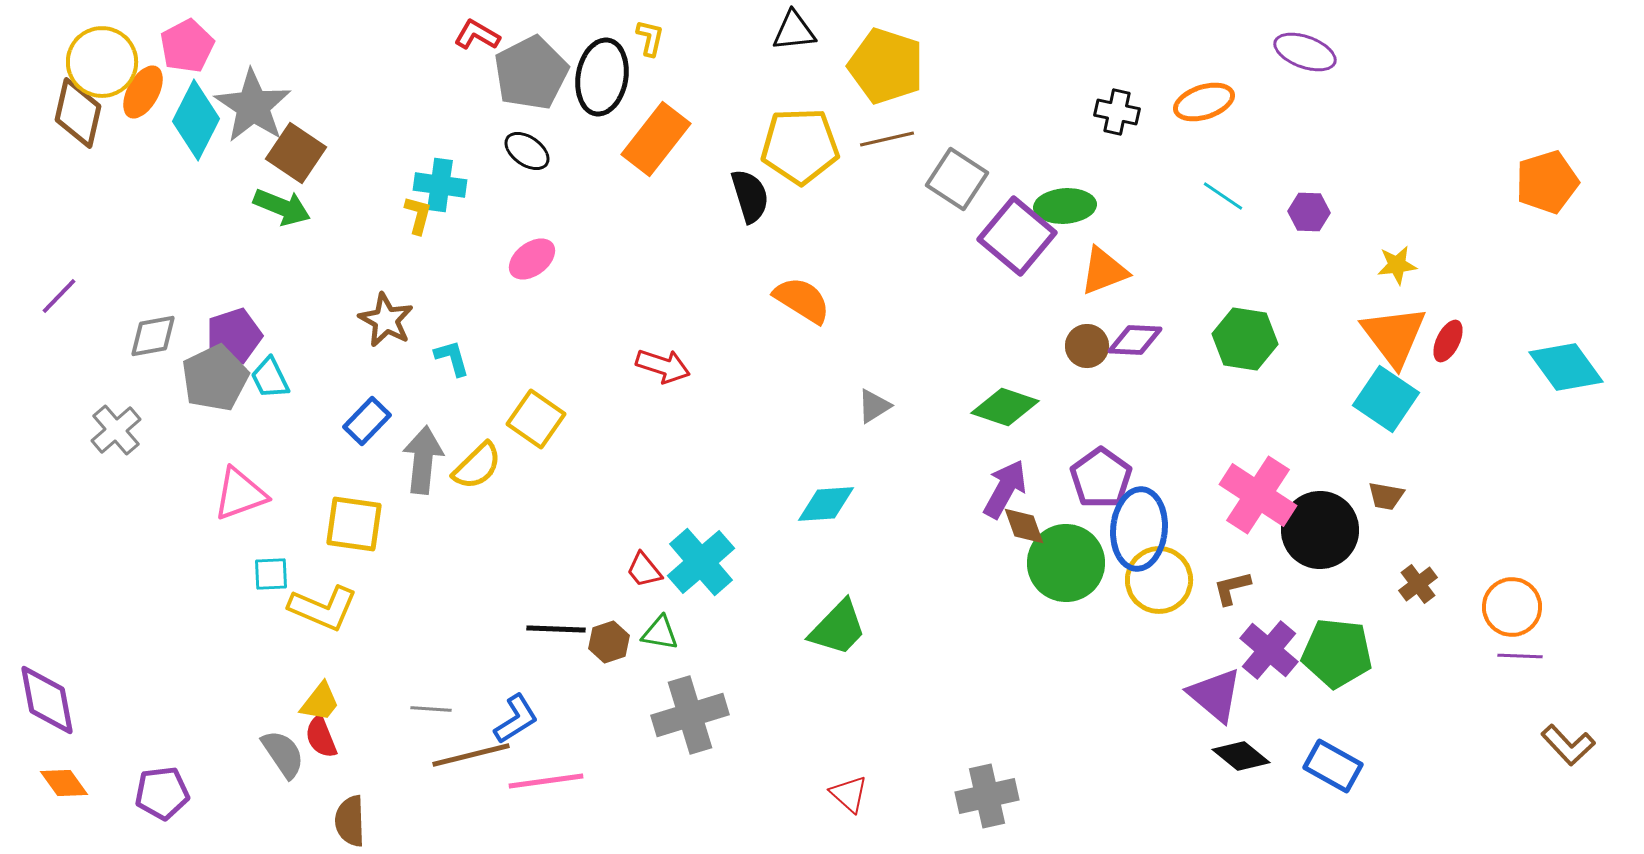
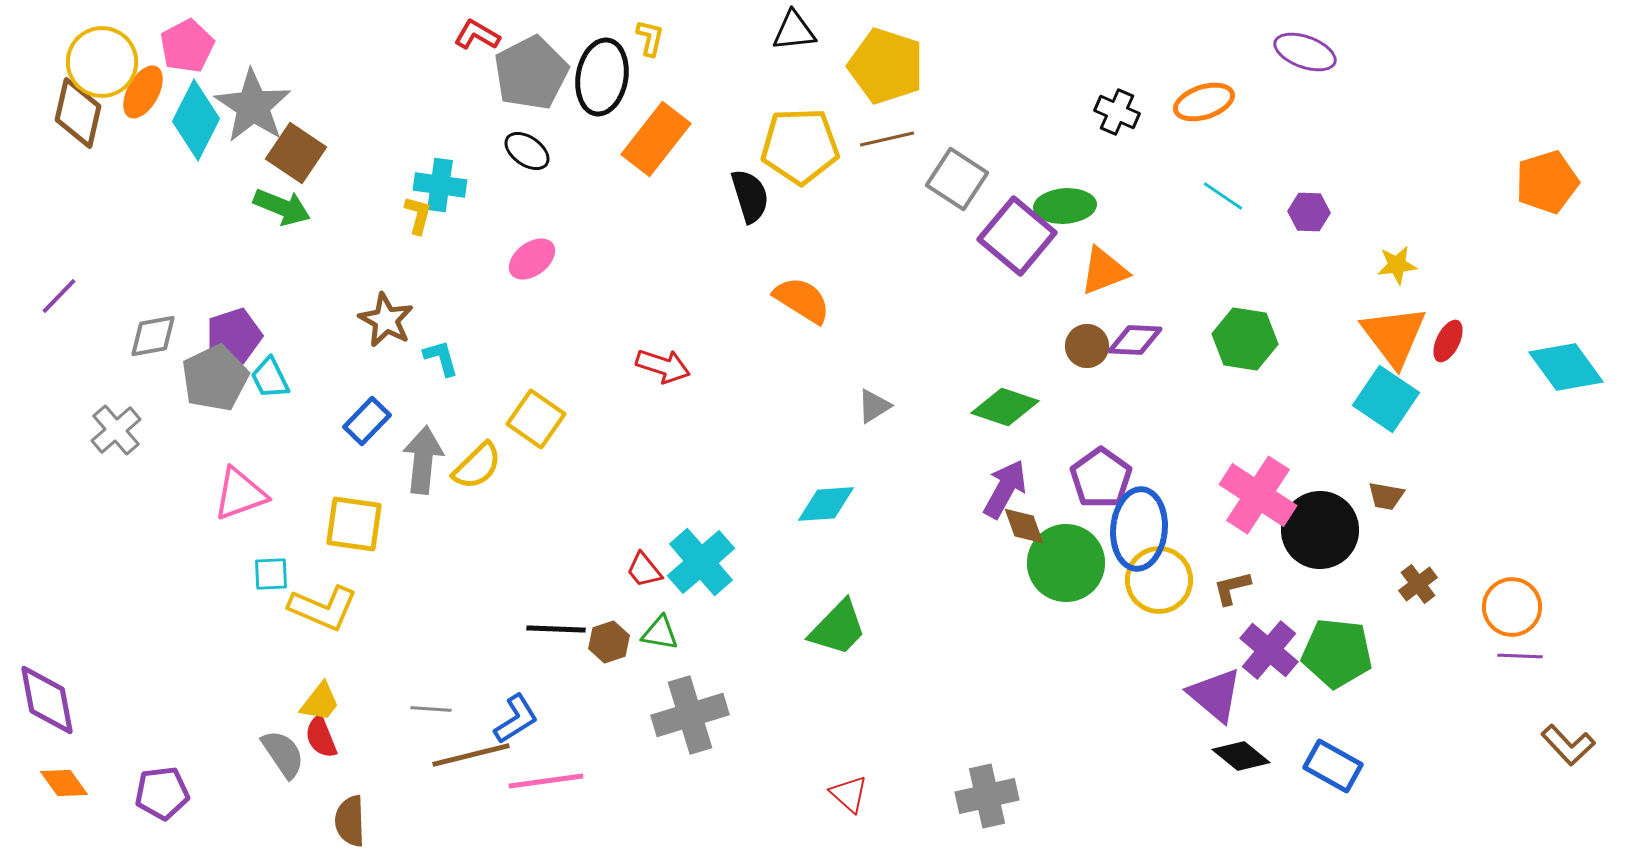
black cross at (1117, 112): rotated 12 degrees clockwise
cyan L-shape at (452, 358): moved 11 px left
